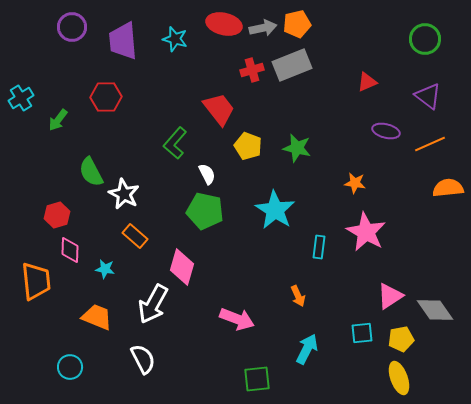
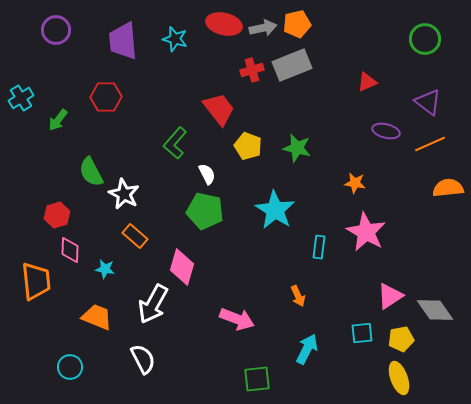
purple circle at (72, 27): moved 16 px left, 3 px down
purple triangle at (428, 96): moved 6 px down
